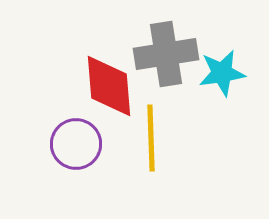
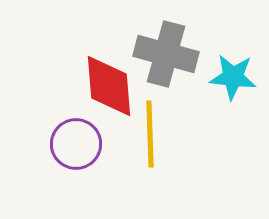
gray cross: rotated 24 degrees clockwise
cyan star: moved 11 px right, 4 px down; rotated 15 degrees clockwise
yellow line: moved 1 px left, 4 px up
